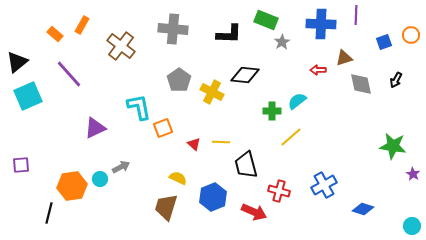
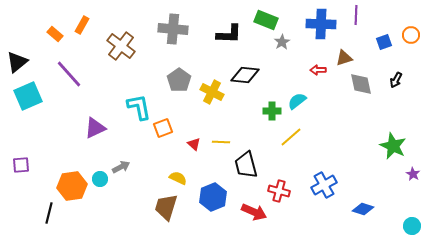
green star at (393, 146): rotated 16 degrees clockwise
